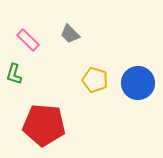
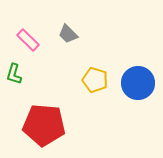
gray trapezoid: moved 2 px left
